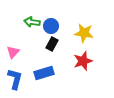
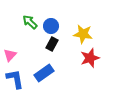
green arrow: moved 2 px left; rotated 35 degrees clockwise
yellow star: moved 1 px left, 1 px down
pink triangle: moved 3 px left, 3 px down
red star: moved 7 px right, 3 px up
blue rectangle: rotated 18 degrees counterclockwise
blue L-shape: rotated 25 degrees counterclockwise
